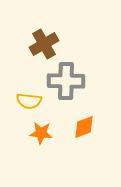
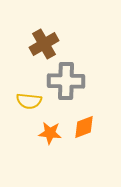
orange star: moved 9 px right
